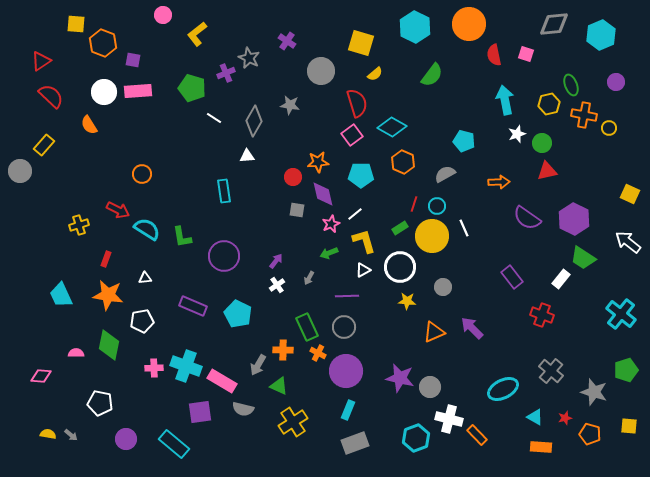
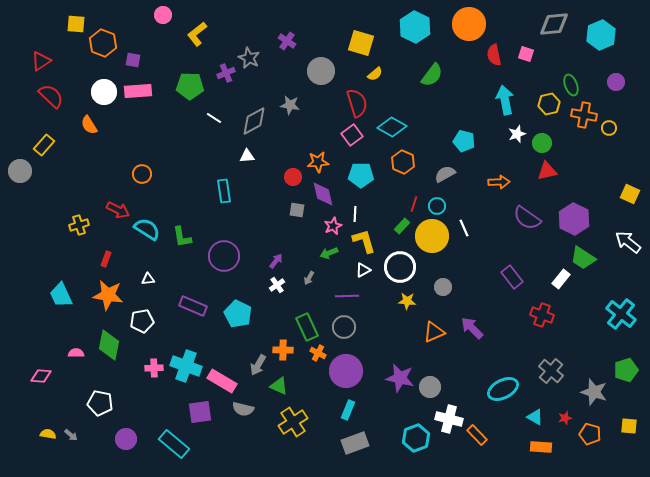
green pentagon at (192, 88): moved 2 px left, 2 px up; rotated 16 degrees counterclockwise
gray diamond at (254, 121): rotated 32 degrees clockwise
white line at (355, 214): rotated 49 degrees counterclockwise
pink star at (331, 224): moved 2 px right, 2 px down
green rectangle at (400, 228): moved 2 px right, 2 px up; rotated 14 degrees counterclockwise
white triangle at (145, 278): moved 3 px right, 1 px down
